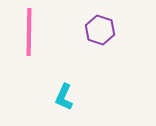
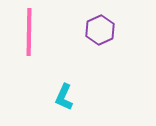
purple hexagon: rotated 16 degrees clockwise
